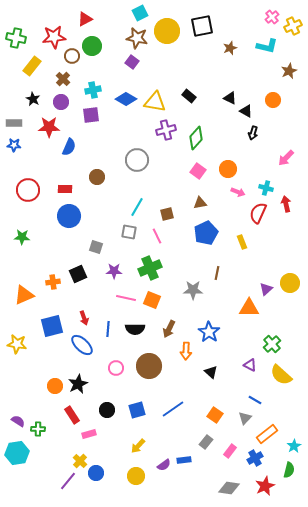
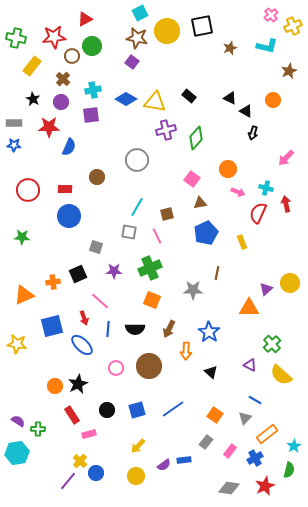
pink cross at (272, 17): moved 1 px left, 2 px up
pink square at (198, 171): moved 6 px left, 8 px down
pink line at (126, 298): moved 26 px left, 3 px down; rotated 30 degrees clockwise
